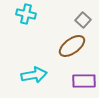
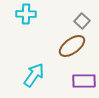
cyan cross: rotated 12 degrees counterclockwise
gray square: moved 1 px left, 1 px down
cyan arrow: rotated 45 degrees counterclockwise
